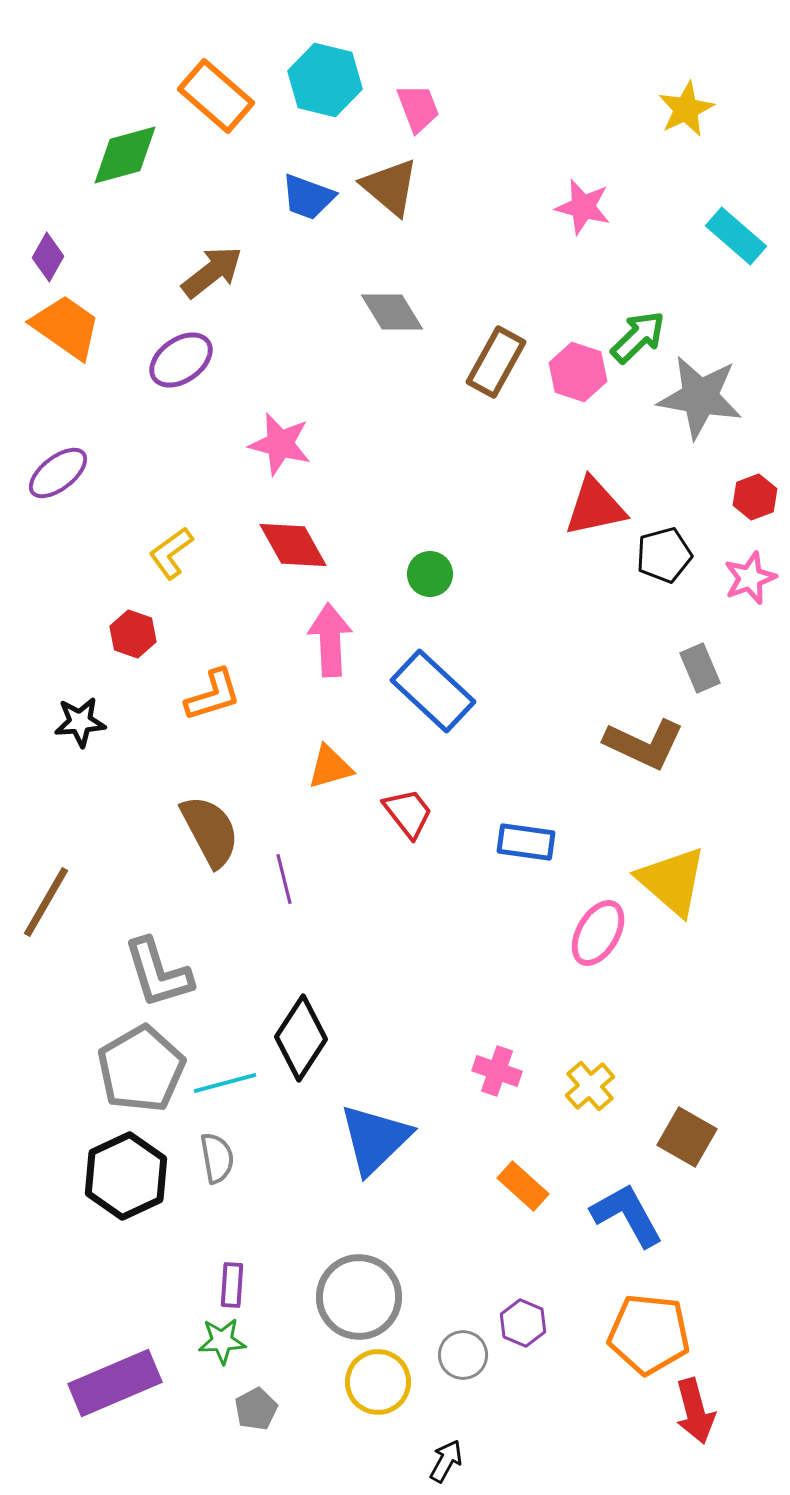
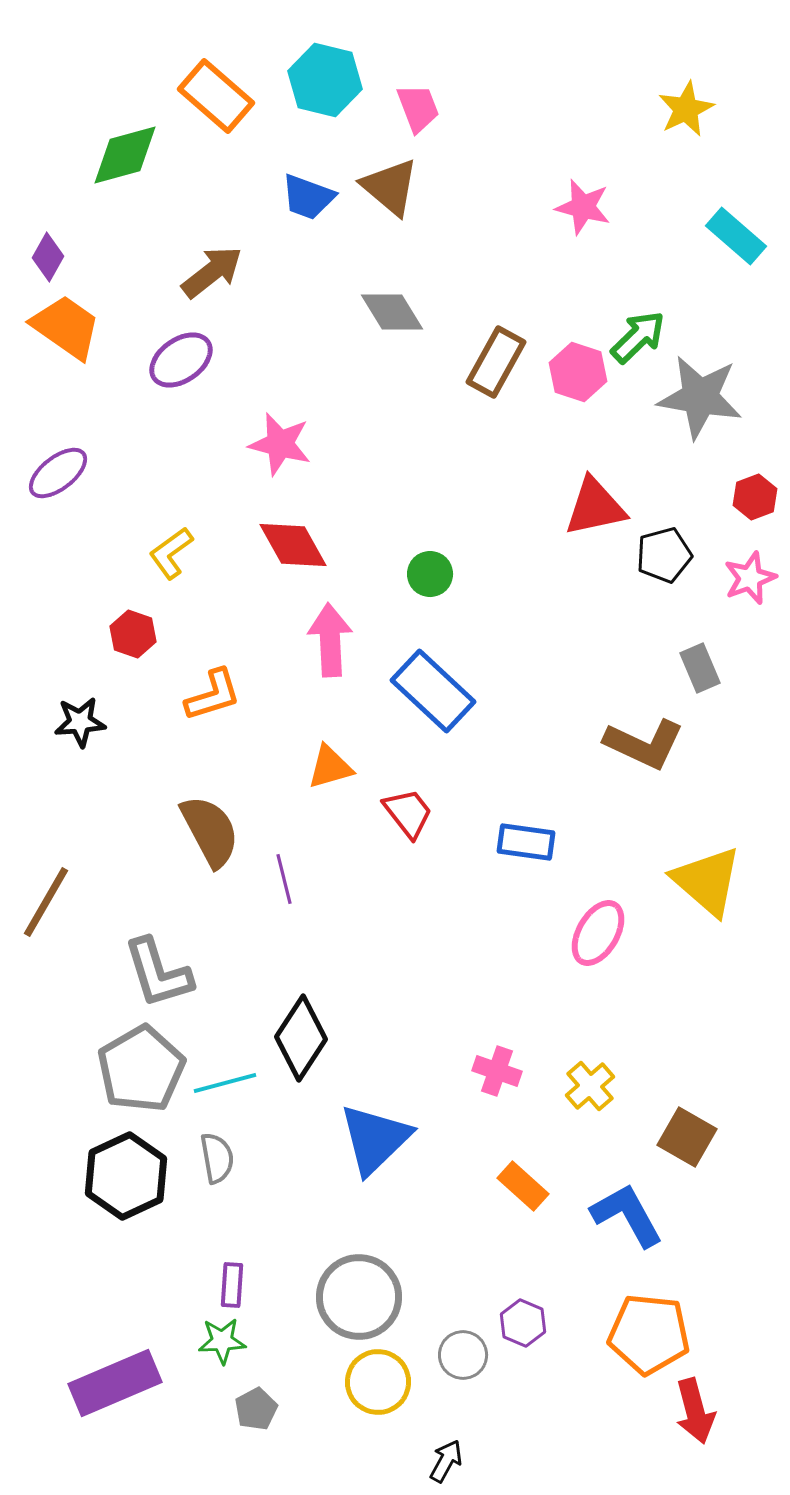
yellow triangle at (672, 881): moved 35 px right
